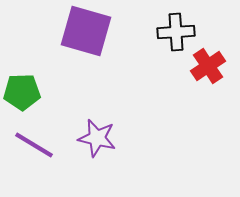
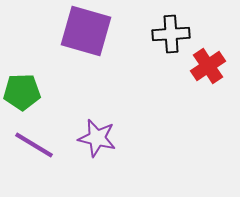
black cross: moved 5 px left, 2 px down
